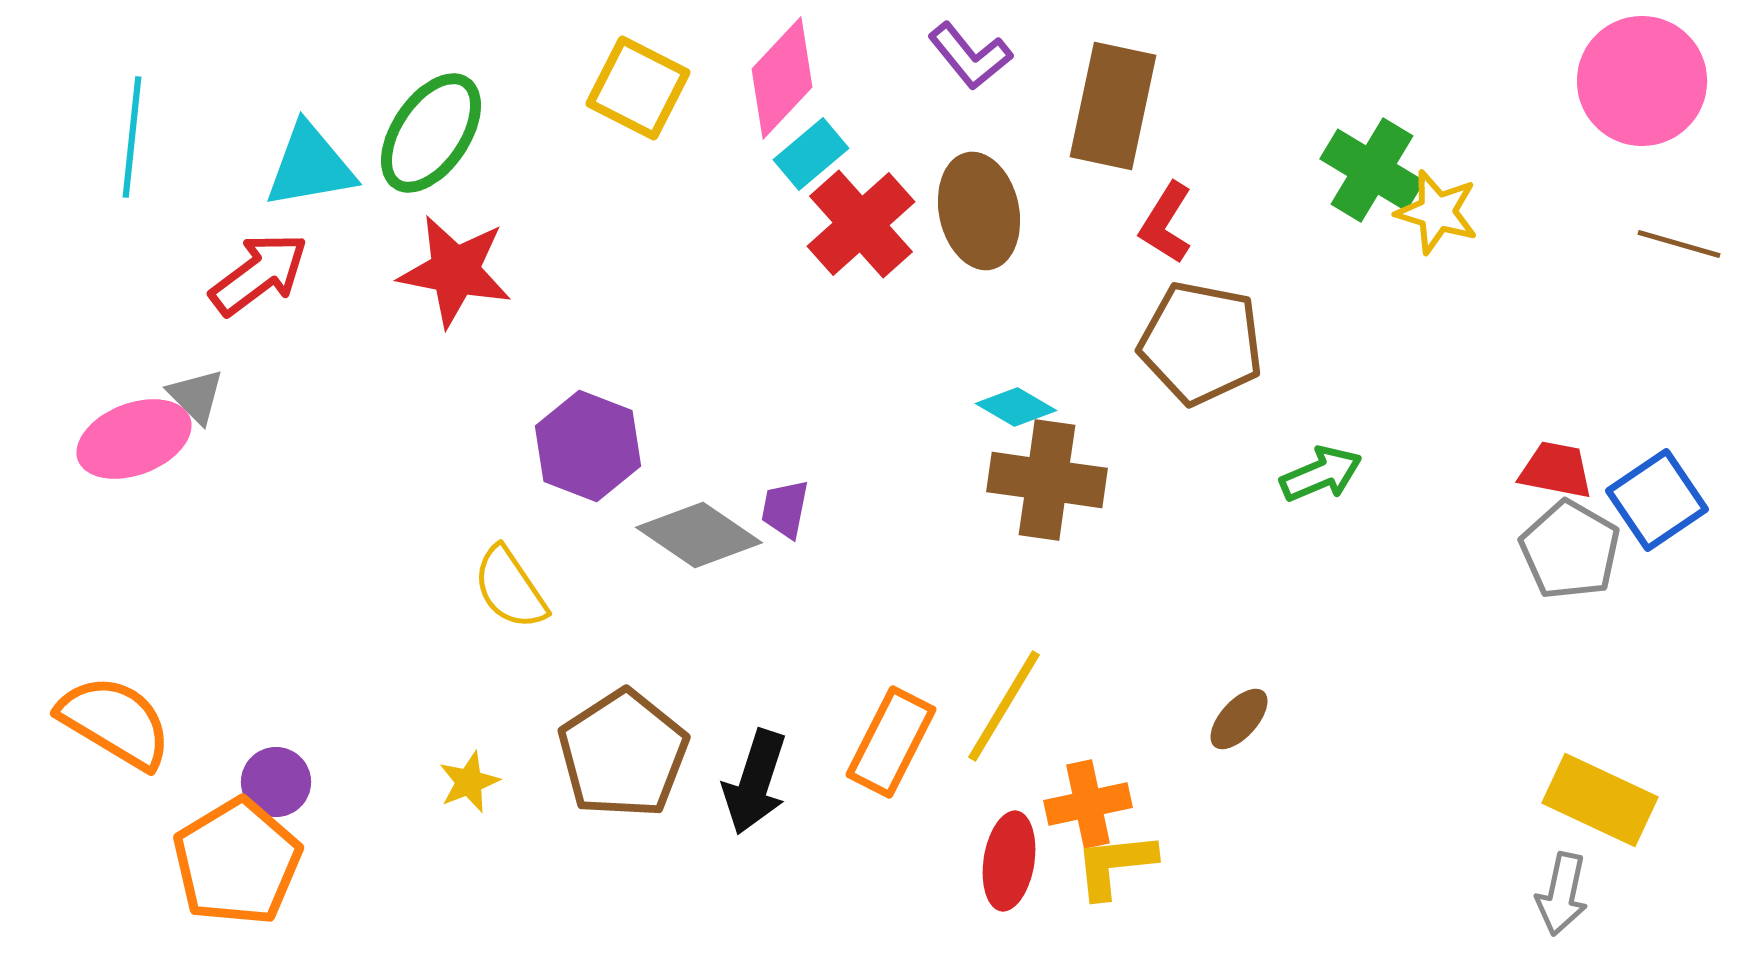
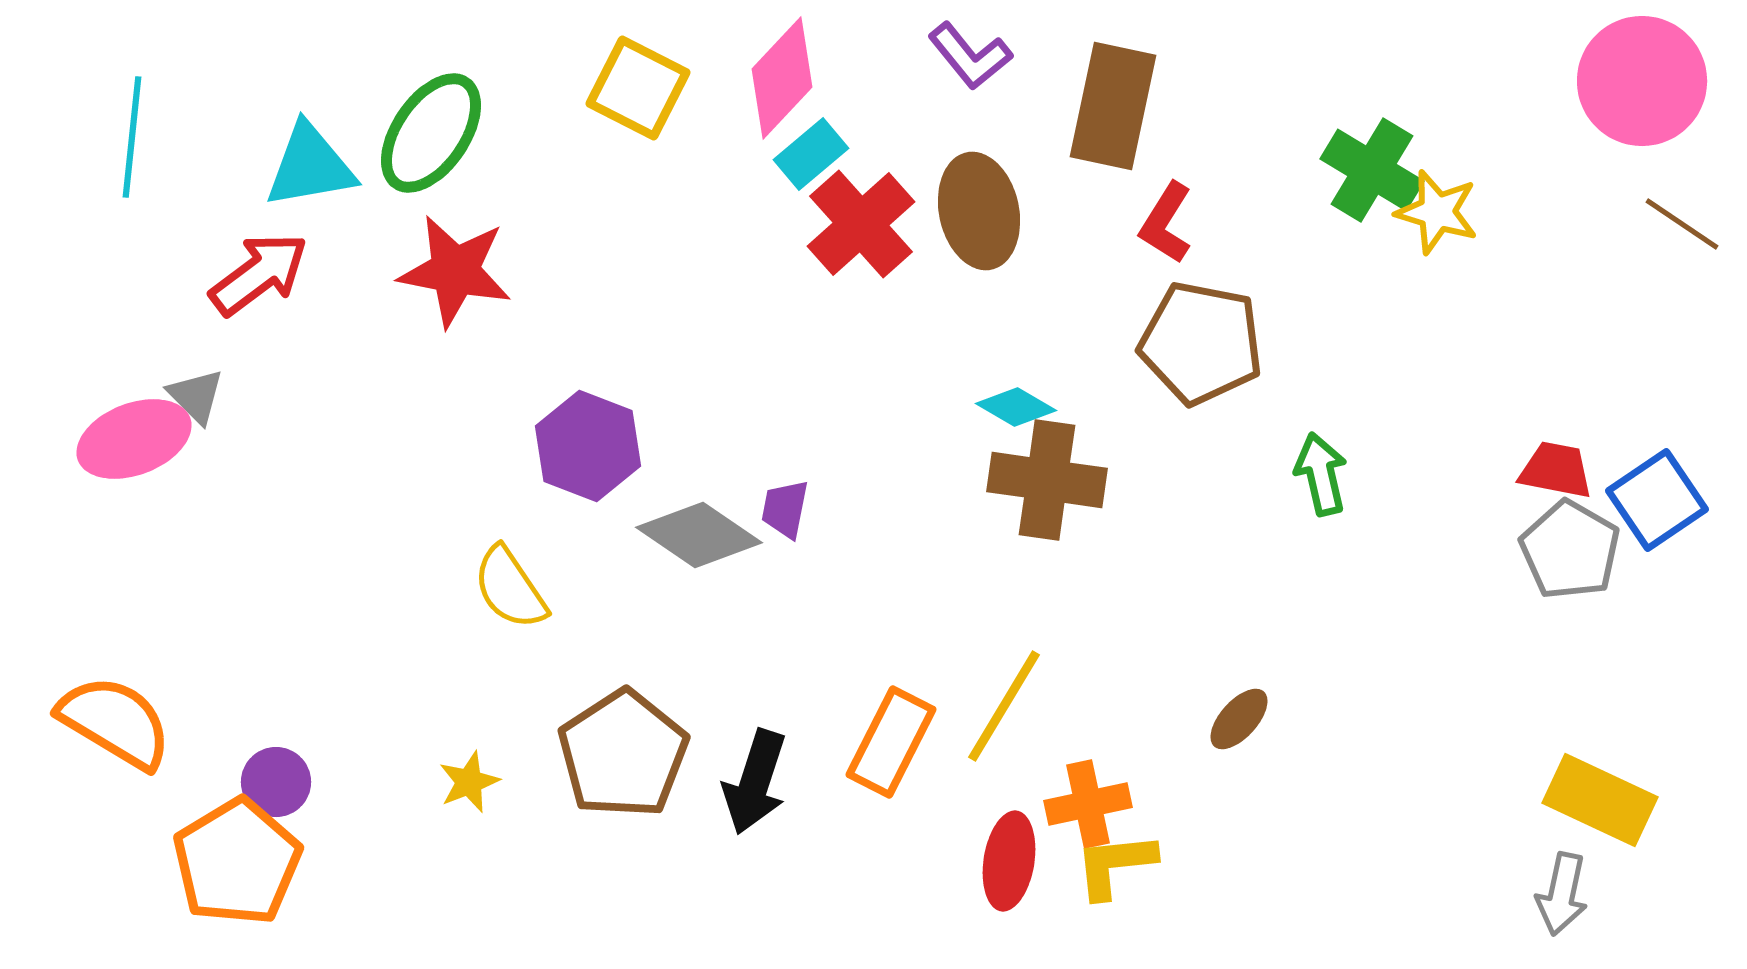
brown line at (1679, 244): moved 3 px right, 20 px up; rotated 18 degrees clockwise
green arrow at (1321, 474): rotated 80 degrees counterclockwise
